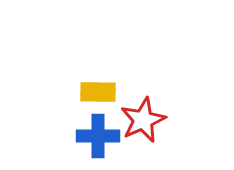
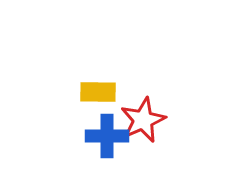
blue cross: moved 9 px right
